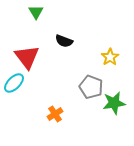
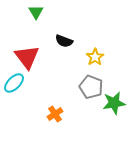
yellow star: moved 15 px left
